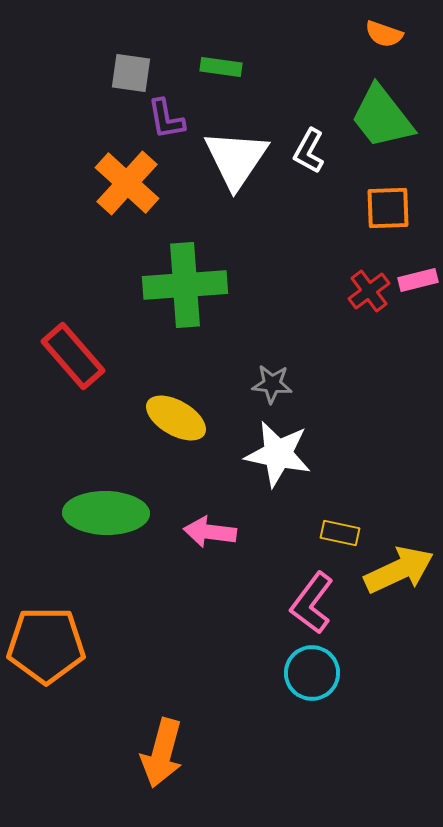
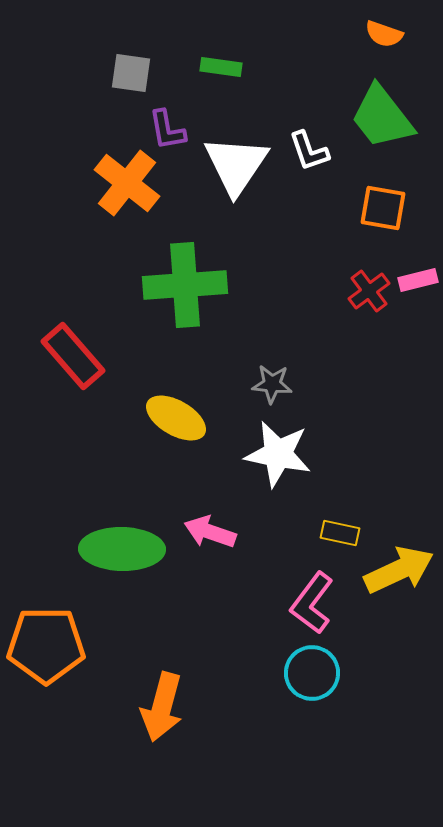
purple L-shape: moved 1 px right, 11 px down
white L-shape: rotated 48 degrees counterclockwise
white triangle: moved 6 px down
orange cross: rotated 4 degrees counterclockwise
orange square: moved 5 px left; rotated 12 degrees clockwise
green ellipse: moved 16 px right, 36 px down
pink arrow: rotated 12 degrees clockwise
orange arrow: moved 46 px up
